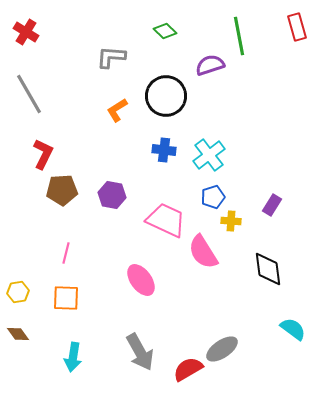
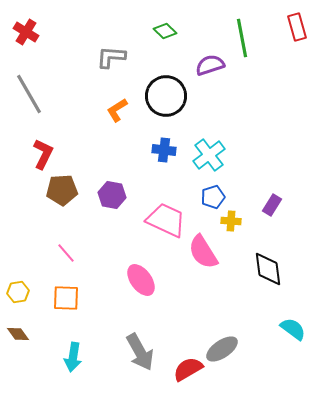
green line: moved 3 px right, 2 px down
pink line: rotated 55 degrees counterclockwise
